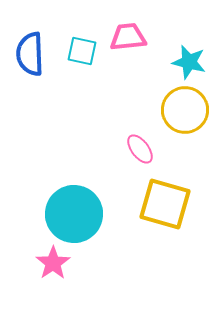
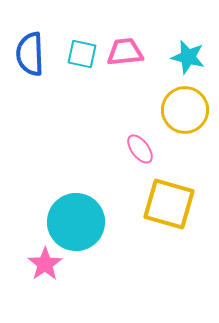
pink trapezoid: moved 3 px left, 15 px down
cyan square: moved 3 px down
cyan star: moved 1 px left, 5 px up
yellow square: moved 4 px right
cyan circle: moved 2 px right, 8 px down
pink star: moved 8 px left, 1 px down
